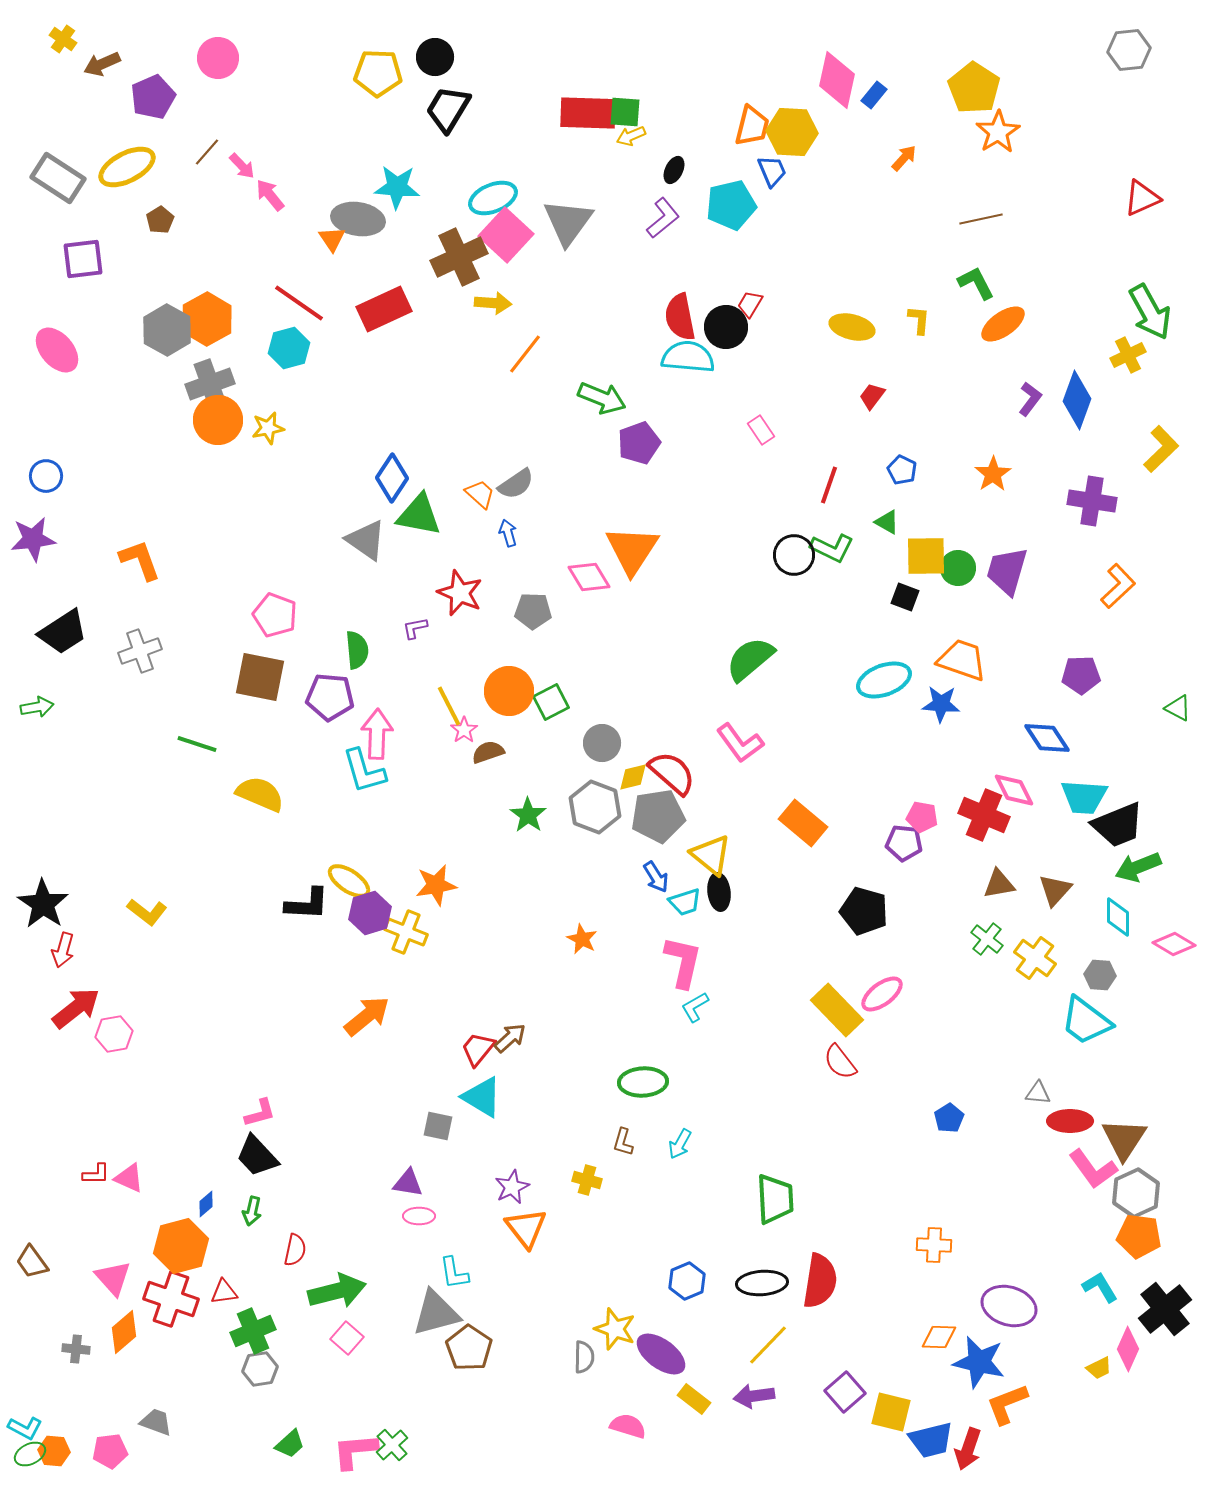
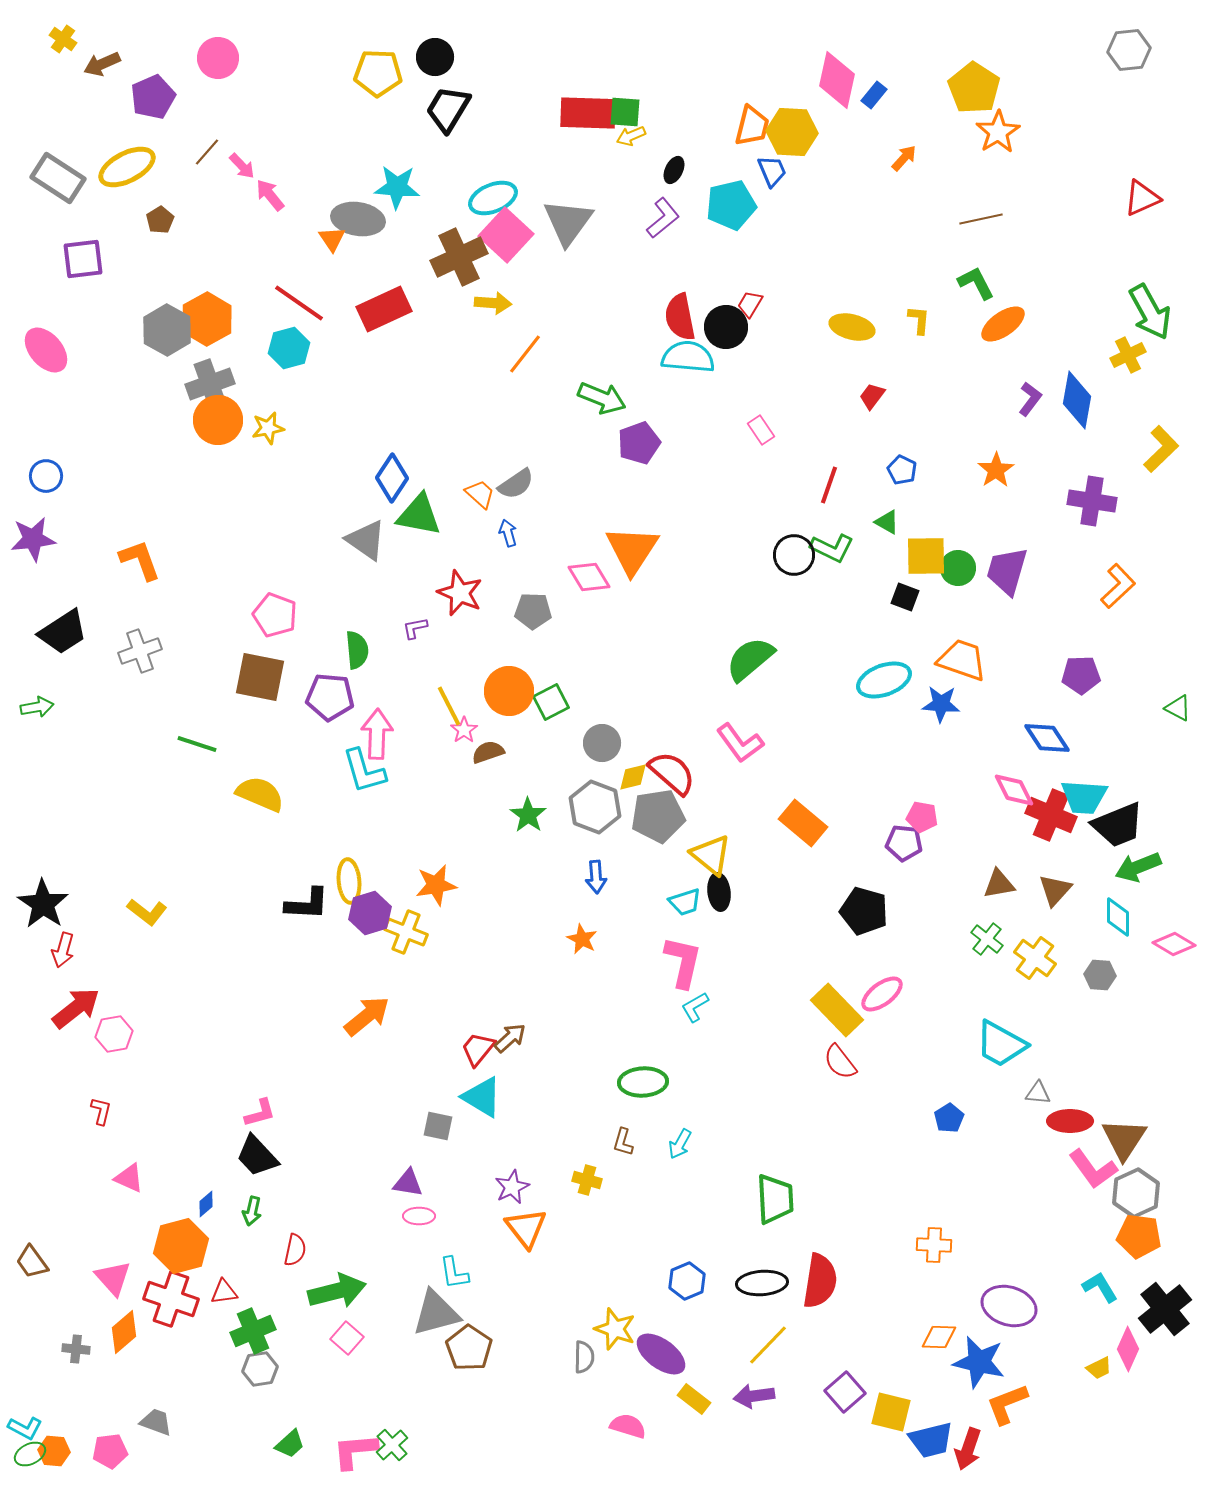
pink ellipse at (57, 350): moved 11 px left
blue diamond at (1077, 400): rotated 10 degrees counterclockwise
orange star at (993, 474): moved 3 px right, 4 px up
red cross at (984, 815): moved 67 px right
blue arrow at (656, 877): moved 60 px left; rotated 28 degrees clockwise
yellow ellipse at (349, 881): rotated 51 degrees clockwise
cyan trapezoid at (1086, 1021): moved 85 px left, 23 px down; rotated 8 degrees counterclockwise
red L-shape at (96, 1174): moved 5 px right, 63 px up; rotated 76 degrees counterclockwise
